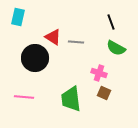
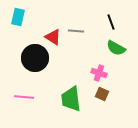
gray line: moved 11 px up
brown square: moved 2 px left, 1 px down
